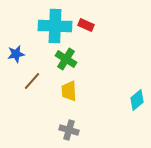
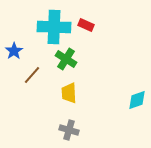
cyan cross: moved 1 px left, 1 px down
blue star: moved 2 px left, 3 px up; rotated 24 degrees counterclockwise
brown line: moved 6 px up
yellow trapezoid: moved 2 px down
cyan diamond: rotated 20 degrees clockwise
